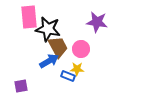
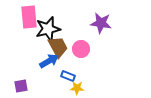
purple star: moved 4 px right, 1 px down
black star: rotated 25 degrees counterclockwise
yellow star: moved 19 px down
